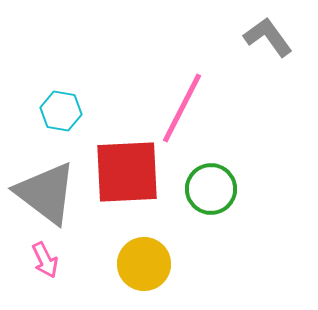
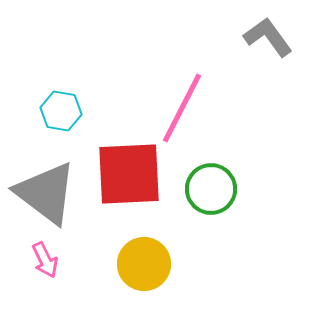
red square: moved 2 px right, 2 px down
